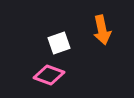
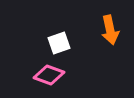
orange arrow: moved 8 px right
